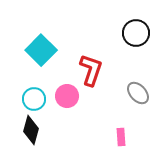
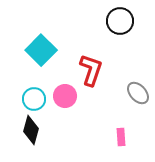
black circle: moved 16 px left, 12 px up
pink circle: moved 2 px left
